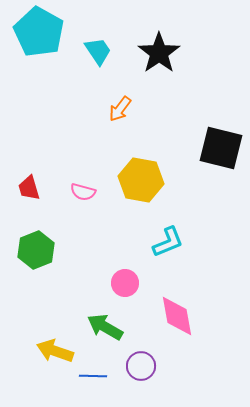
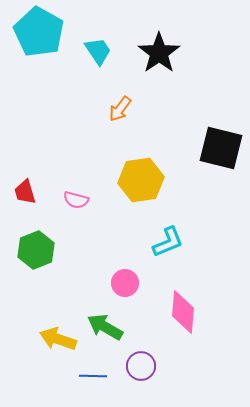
yellow hexagon: rotated 18 degrees counterclockwise
red trapezoid: moved 4 px left, 4 px down
pink semicircle: moved 7 px left, 8 px down
pink diamond: moved 6 px right, 4 px up; rotated 15 degrees clockwise
yellow arrow: moved 3 px right, 12 px up
